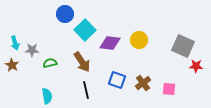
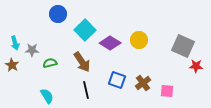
blue circle: moved 7 px left
purple diamond: rotated 25 degrees clockwise
pink square: moved 2 px left, 2 px down
cyan semicircle: rotated 21 degrees counterclockwise
